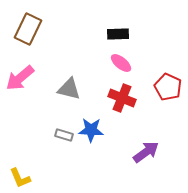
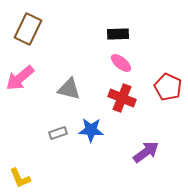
gray rectangle: moved 6 px left, 2 px up; rotated 36 degrees counterclockwise
